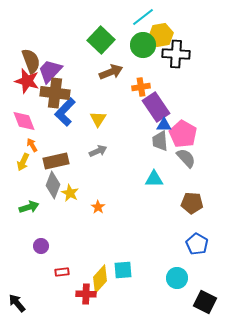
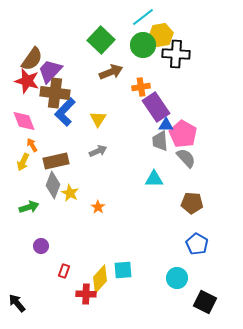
brown semicircle: moved 1 px right, 2 px up; rotated 55 degrees clockwise
blue triangle: moved 2 px right
red rectangle: moved 2 px right, 1 px up; rotated 64 degrees counterclockwise
